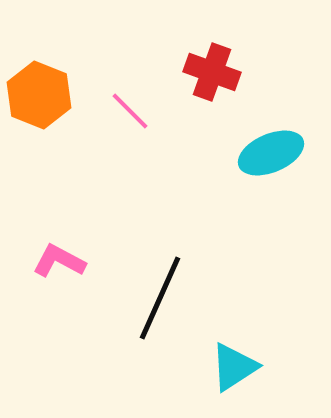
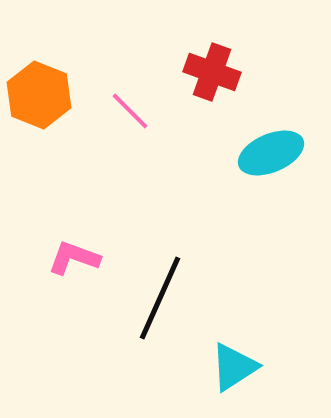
pink L-shape: moved 15 px right, 3 px up; rotated 8 degrees counterclockwise
